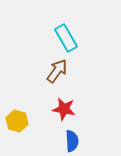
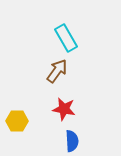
yellow hexagon: rotated 15 degrees counterclockwise
